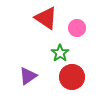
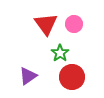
red triangle: moved 6 px down; rotated 20 degrees clockwise
pink circle: moved 3 px left, 4 px up
